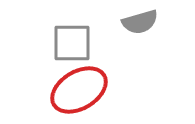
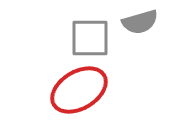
gray square: moved 18 px right, 5 px up
